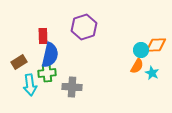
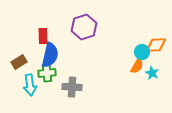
cyan circle: moved 1 px right, 2 px down
